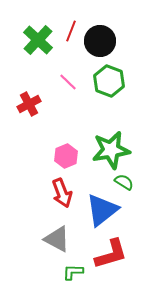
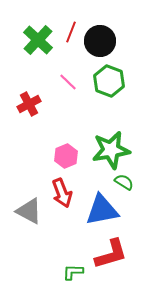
red line: moved 1 px down
blue triangle: rotated 27 degrees clockwise
gray triangle: moved 28 px left, 28 px up
